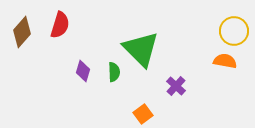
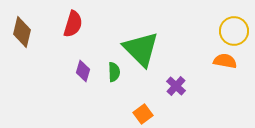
red semicircle: moved 13 px right, 1 px up
brown diamond: rotated 28 degrees counterclockwise
